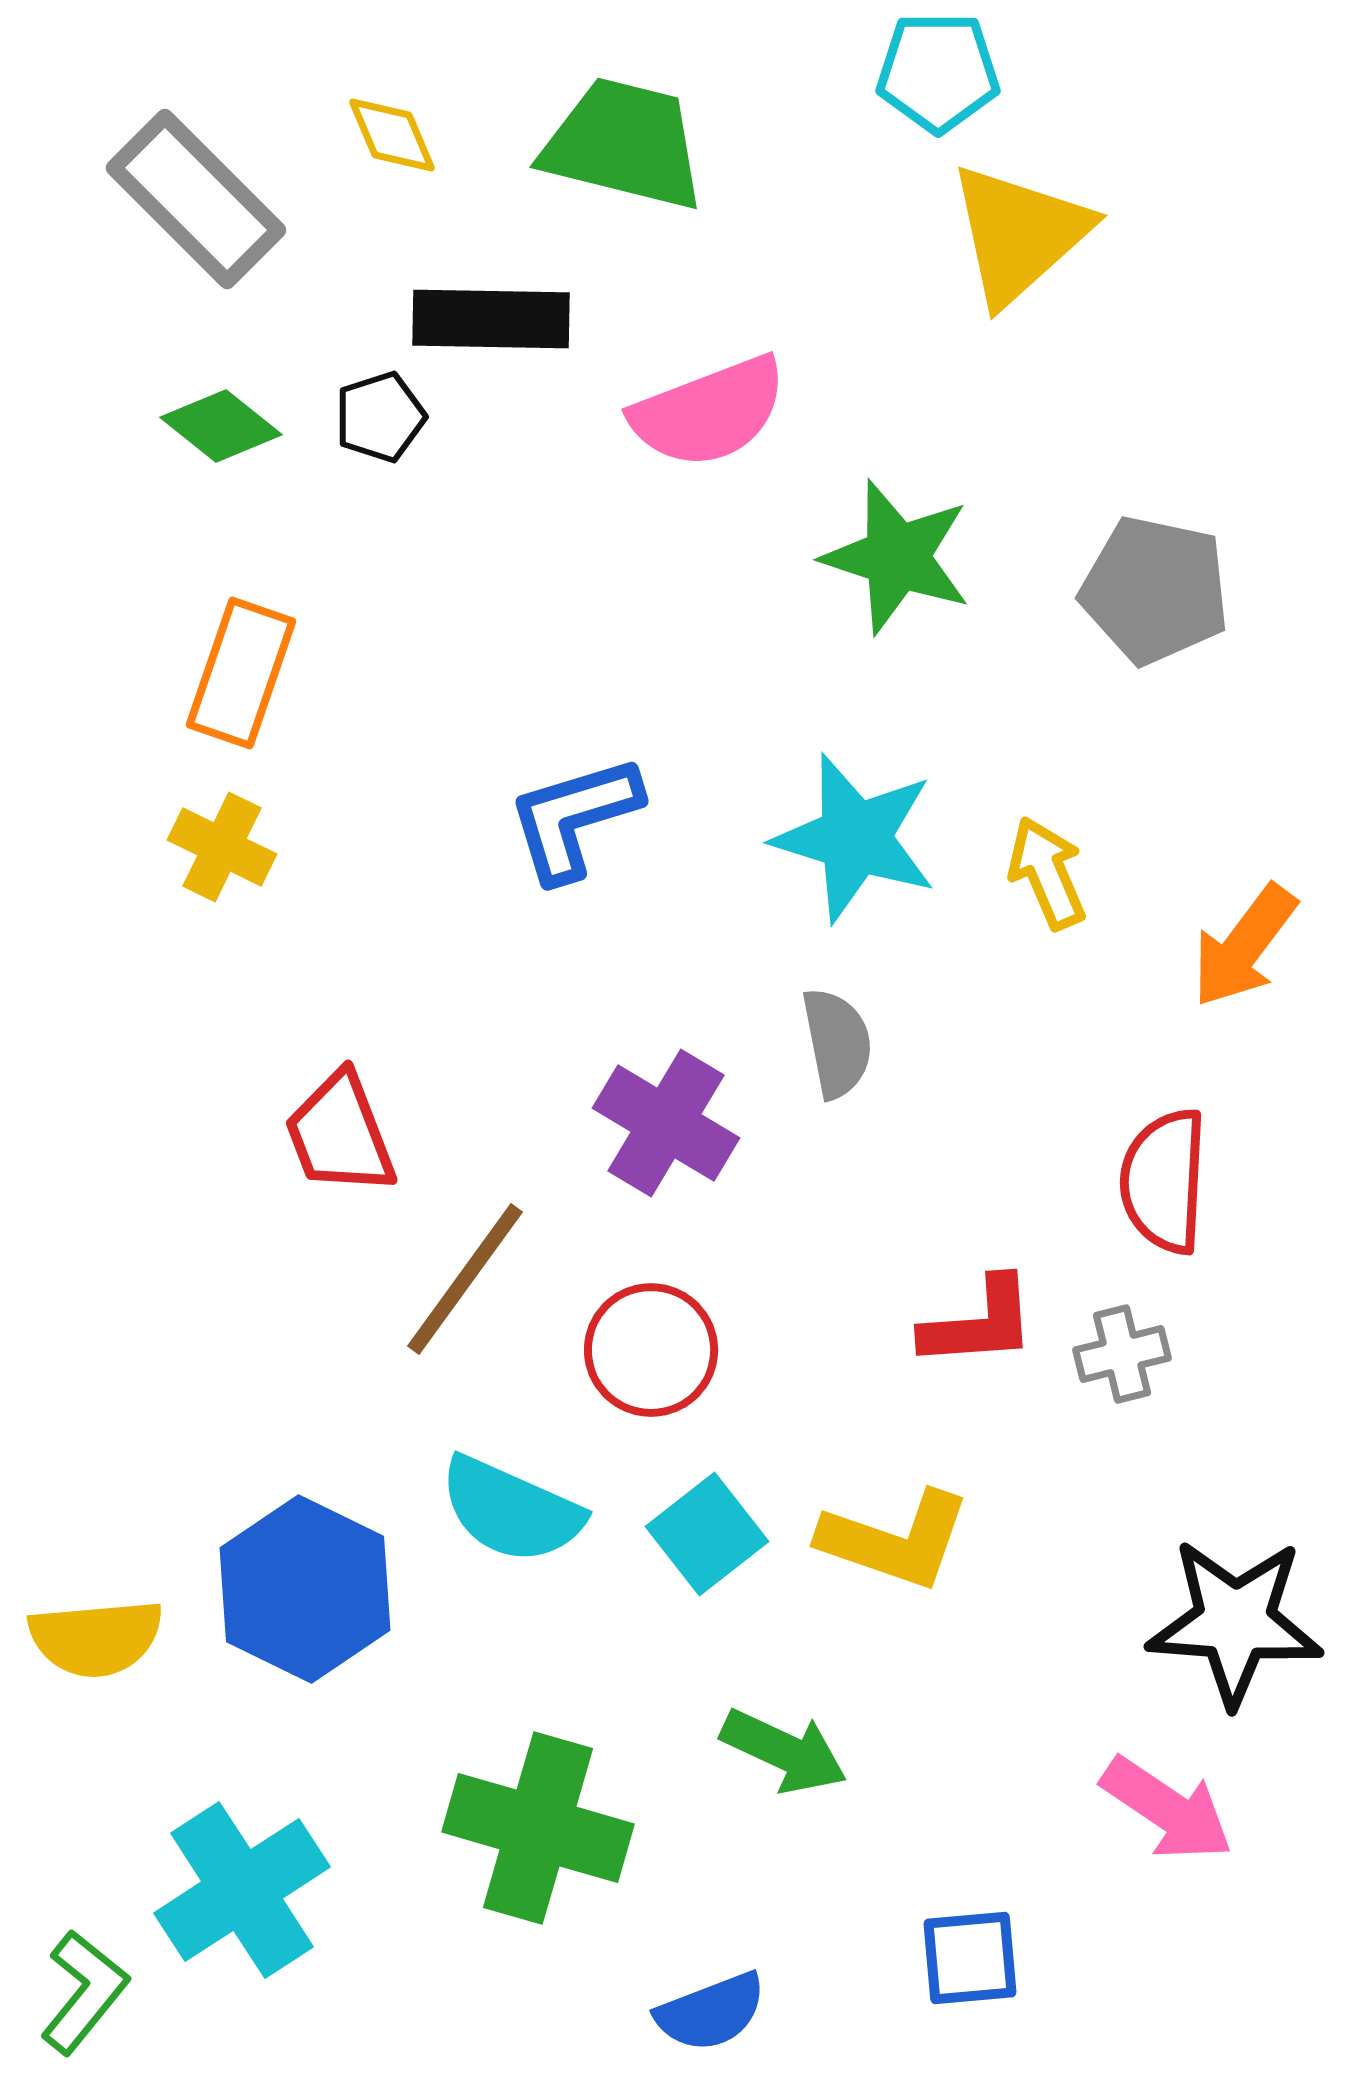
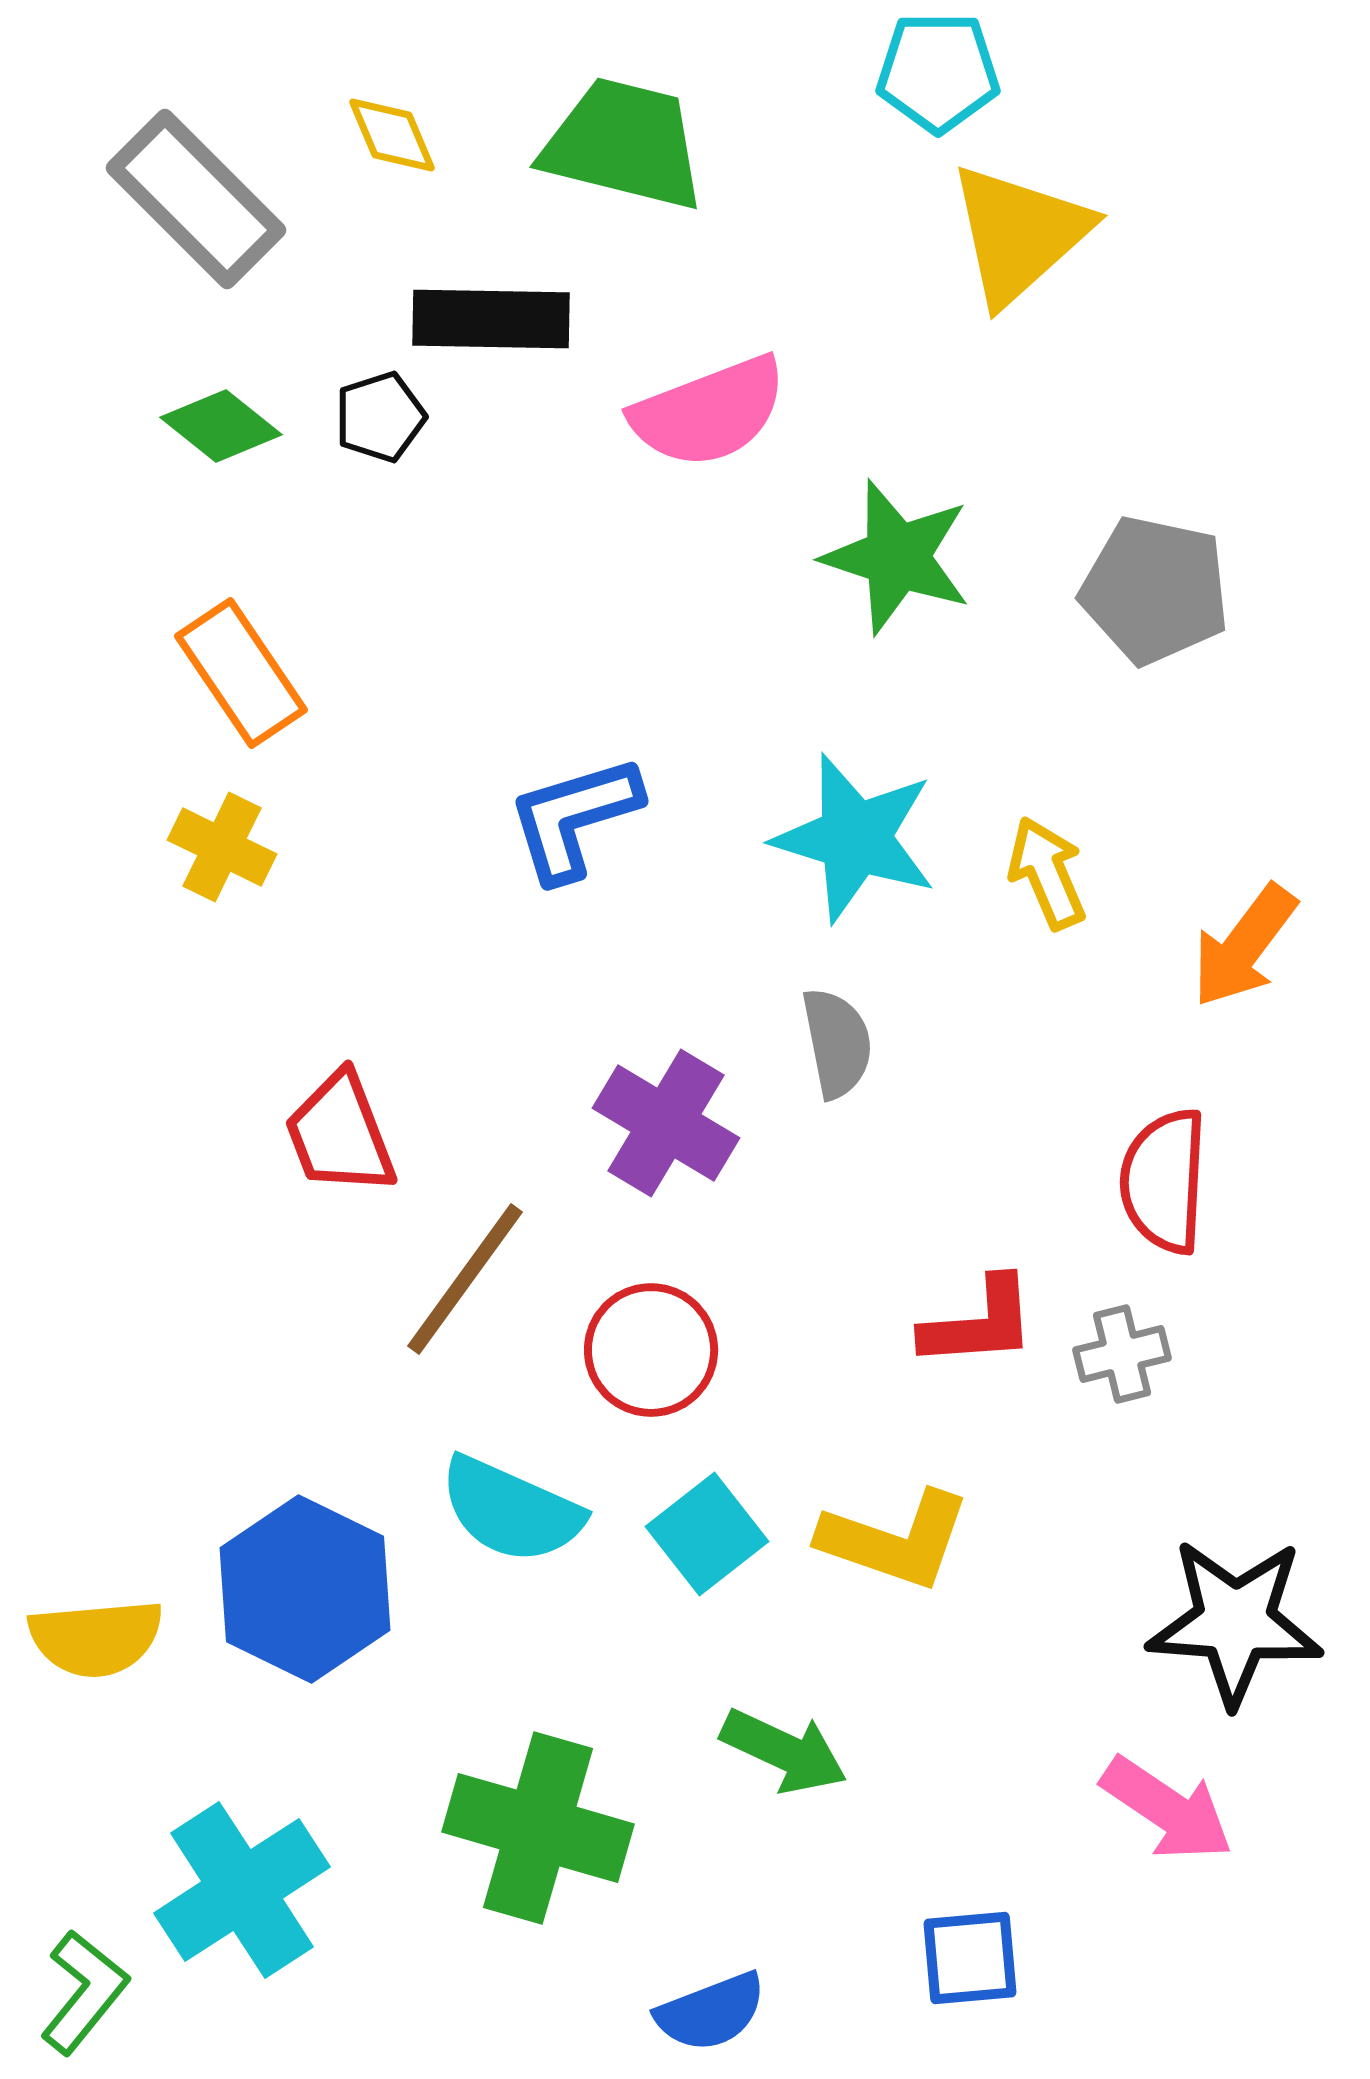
orange rectangle: rotated 53 degrees counterclockwise
